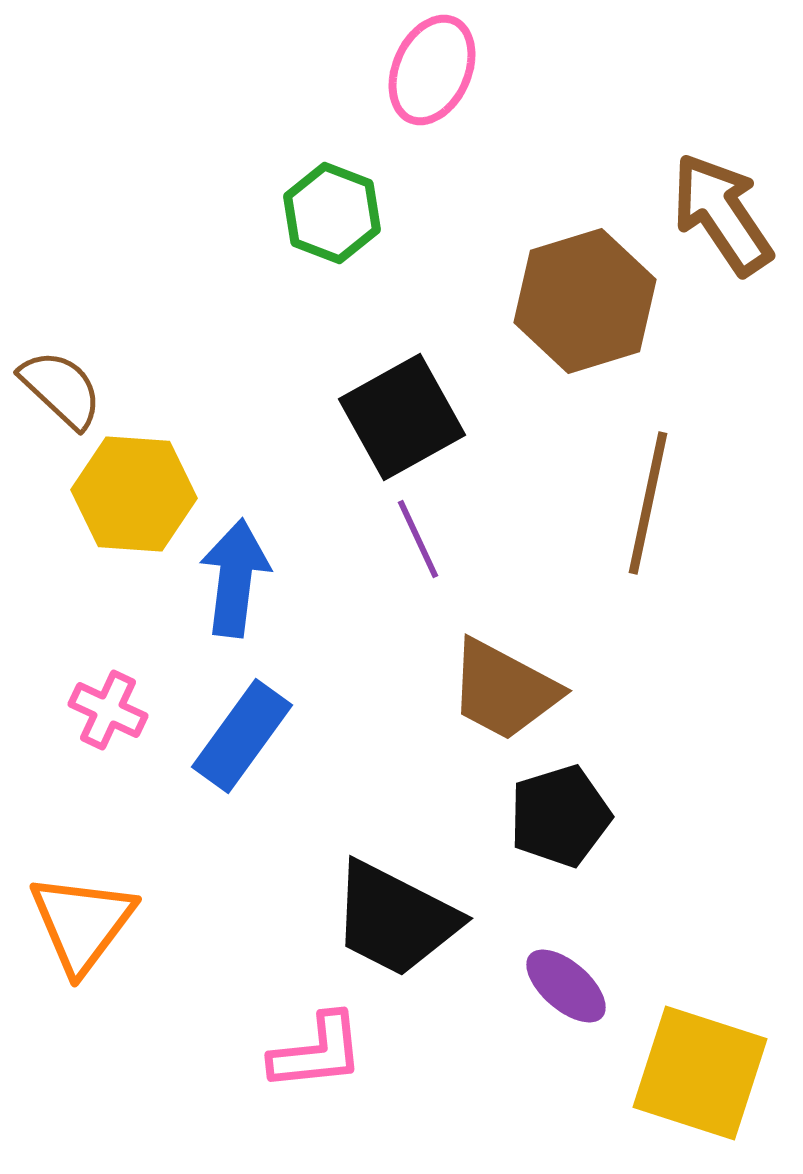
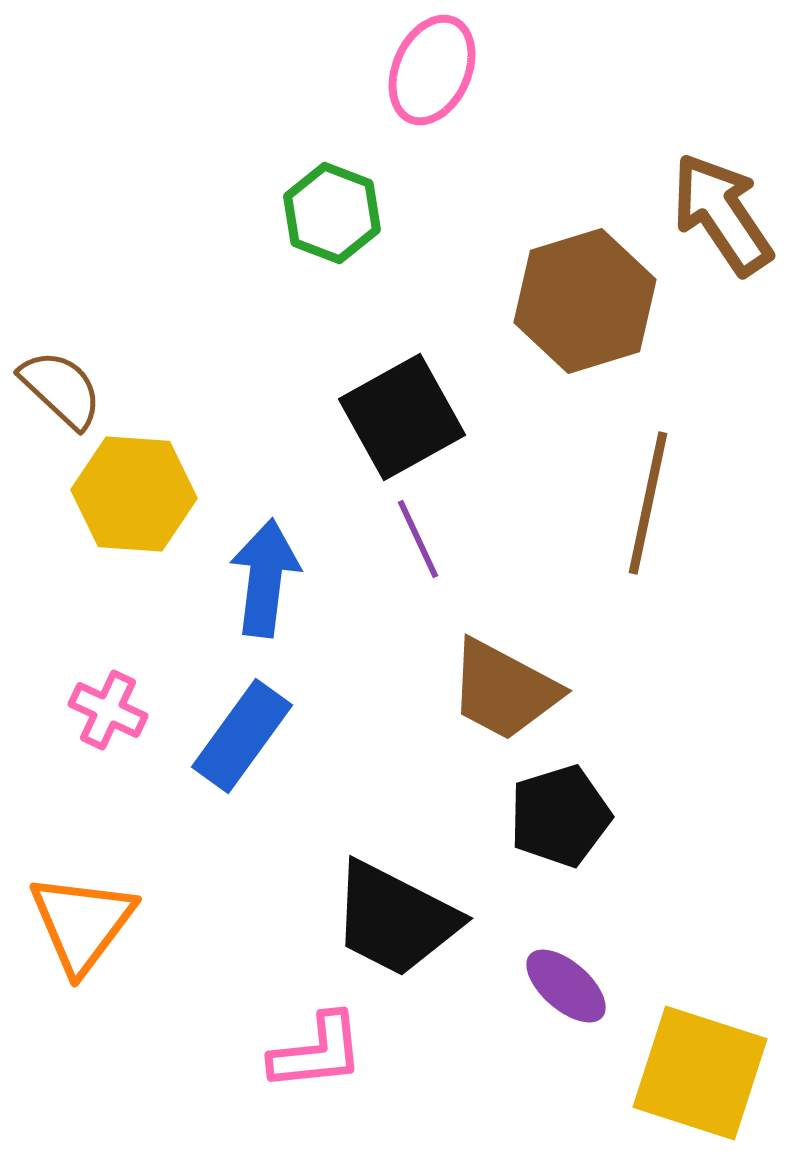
blue arrow: moved 30 px right
